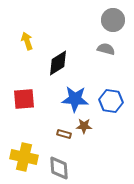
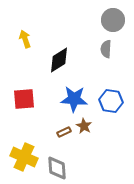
yellow arrow: moved 2 px left, 2 px up
gray semicircle: rotated 102 degrees counterclockwise
black diamond: moved 1 px right, 3 px up
blue star: moved 1 px left
brown star: rotated 28 degrees clockwise
brown rectangle: moved 2 px up; rotated 40 degrees counterclockwise
yellow cross: rotated 12 degrees clockwise
gray diamond: moved 2 px left
